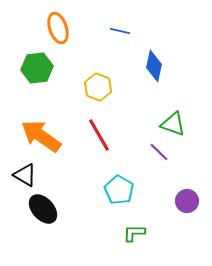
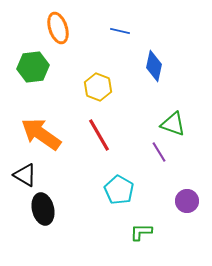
green hexagon: moved 4 px left, 1 px up
orange arrow: moved 2 px up
purple line: rotated 15 degrees clockwise
black ellipse: rotated 28 degrees clockwise
green L-shape: moved 7 px right, 1 px up
